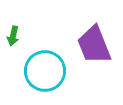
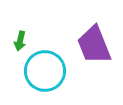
green arrow: moved 7 px right, 5 px down
